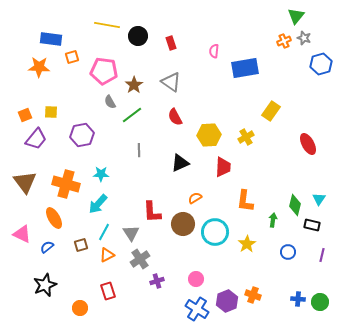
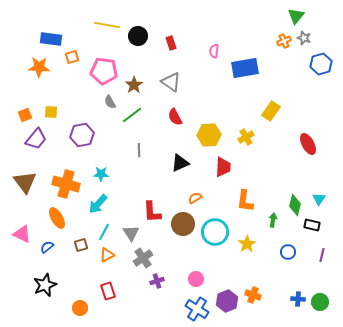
orange ellipse at (54, 218): moved 3 px right
gray cross at (140, 259): moved 3 px right, 1 px up
